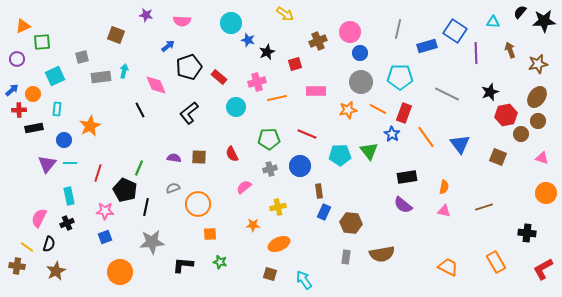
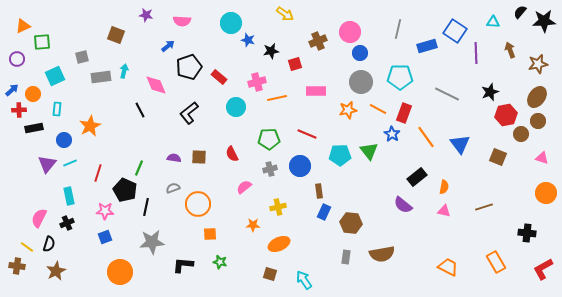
black star at (267, 52): moved 4 px right, 1 px up; rotated 14 degrees clockwise
cyan line at (70, 163): rotated 24 degrees counterclockwise
black rectangle at (407, 177): moved 10 px right; rotated 30 degrees counterclockwise
